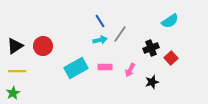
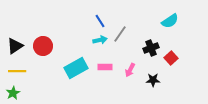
black star: moved 1 px right, 2 px up; rotated 16 degrees clockwise
